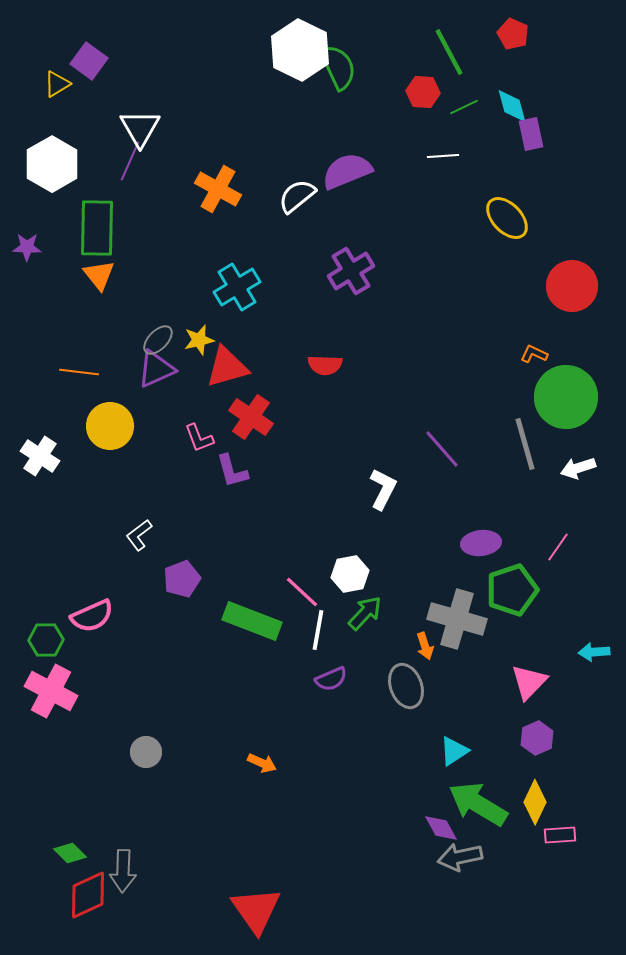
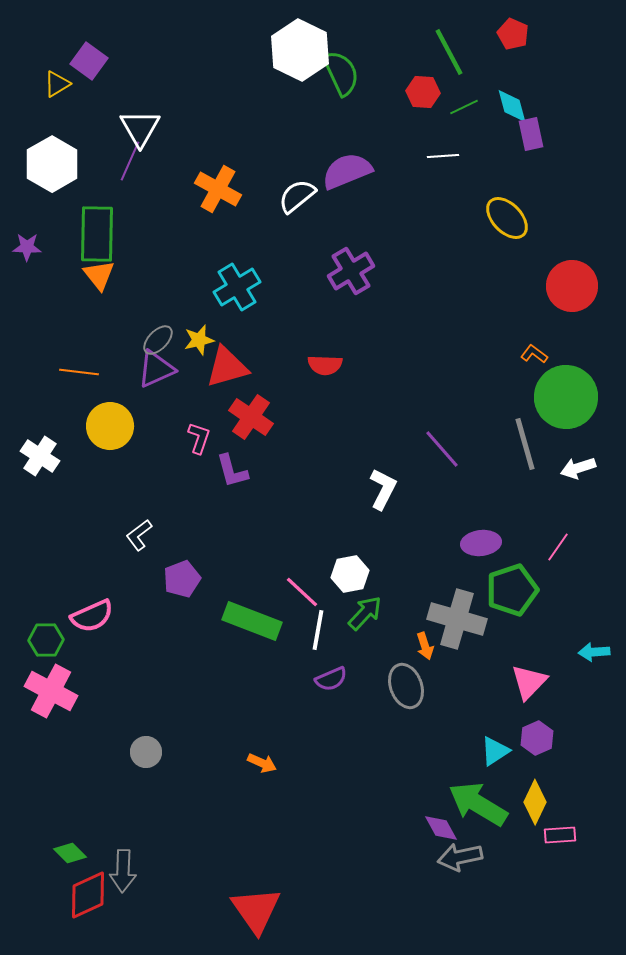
green semicircle at (338, 67): moved 3 px right, 6 px down
green rectangle at (97, 228): moved 6 px down
orange L-shape at (534, 354): rotated 12 degrees clockwise
pink L-shape at (199, 438): rotated 140 degrees counterclockwise
cyan triangle at (454, 751): moved 41 px right
